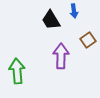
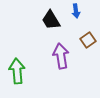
blue arrow: moved 2 px right
purple arrow: rotated 10 degrees counterclockwise
